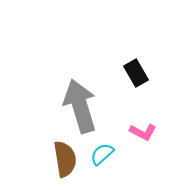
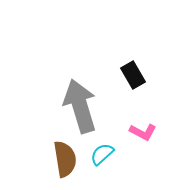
black rectangle: moved 3 px left, 2 px down
